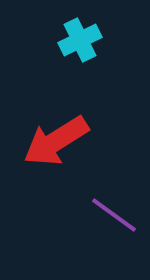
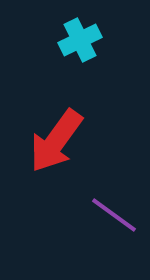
red arrow: rotated 22 degrees counterclockwise
